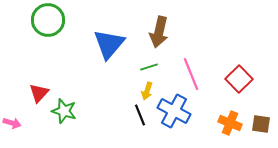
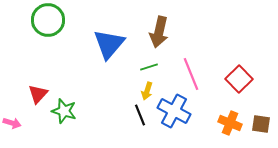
red triangle: moved 1 px left, 1 px down
